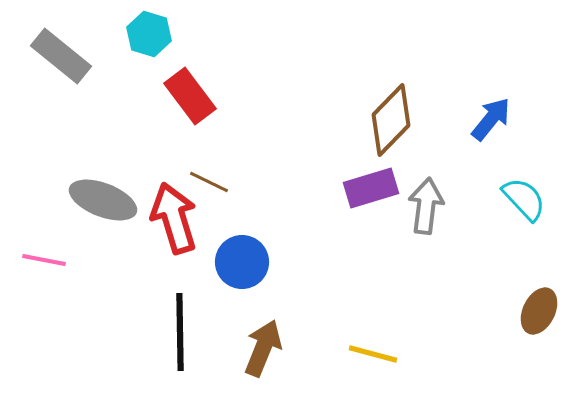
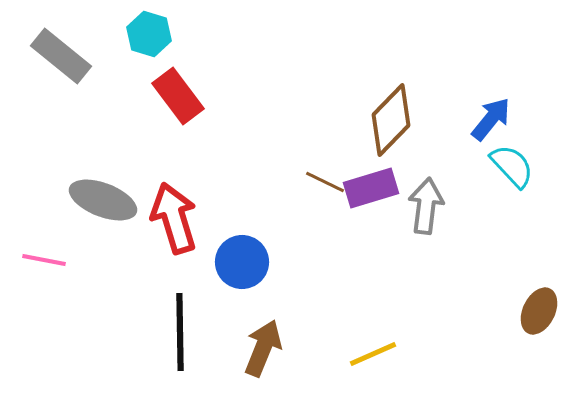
red rectangle: moved 12 px left
brown line: moved 116 px right
cyan semicircle: moved 12 px left, 33 px up
yellow line: rotated 39 degrees counterclockwise
